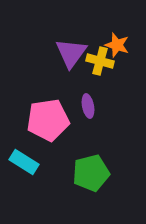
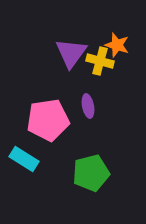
cyan rectangle: moved 3 px up
